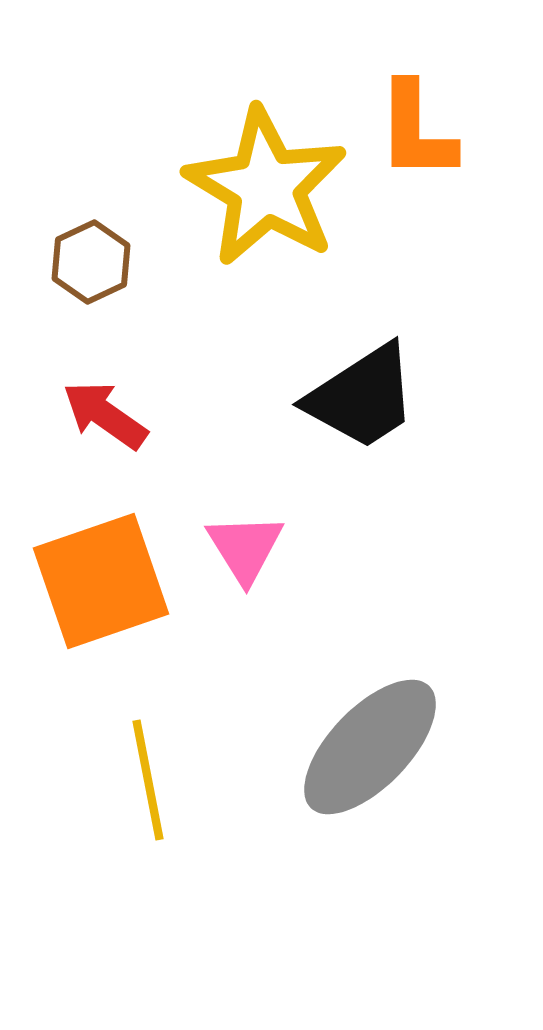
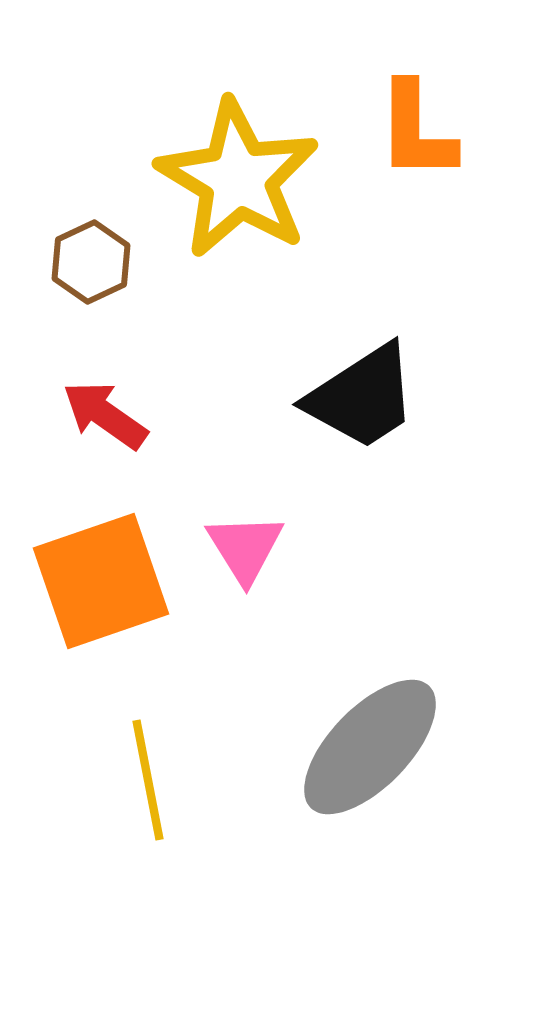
yellow star: moved 28 px left, 8 px up
